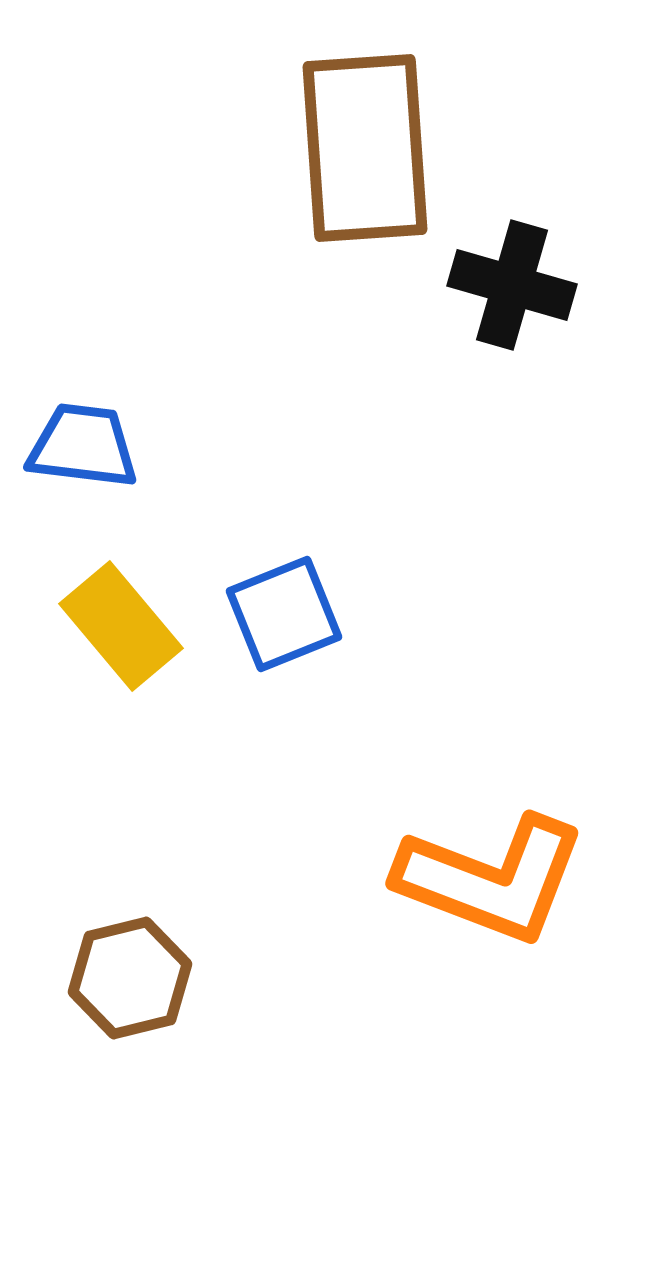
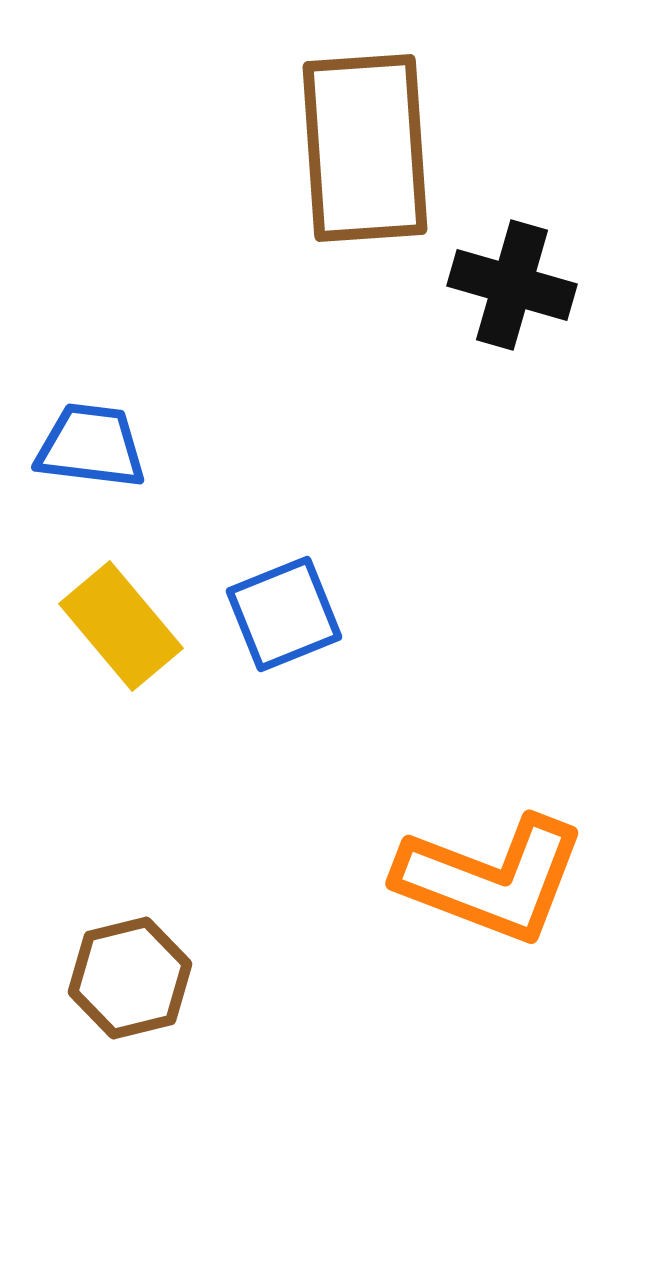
blue trapezoid: moved 8 px right
